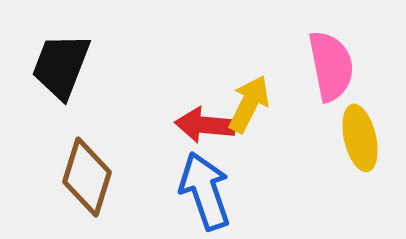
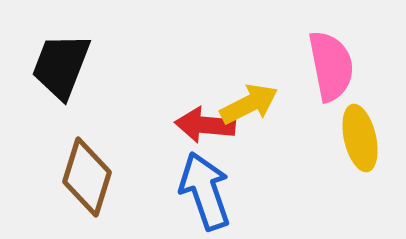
yellow arrow: rotated 36 degrees clockwise
